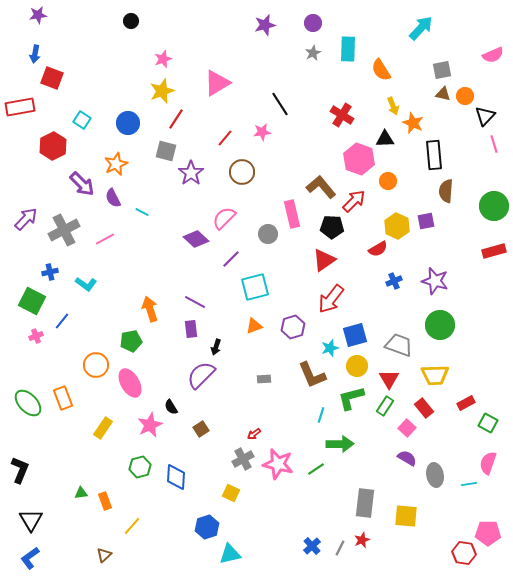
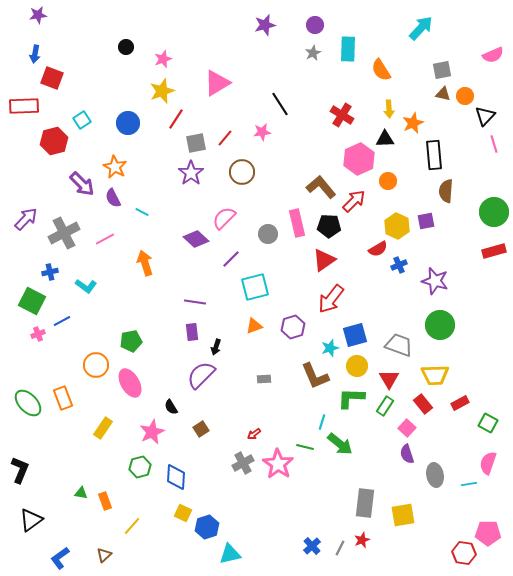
black circle at (131, 21): moved 5 px left, 26 px down
purple circle at (313, 23): moved 2 px right, 2 px down
yellow arrow at (393, 106): moved 4 px left, 3 px down; rotated 18 degrees clockwise
red rectangle at (20, 107): moved 4 px right, 1 px up; rotated 8 degrees clockwise
cyan square at (82, 120): rotated 24 degrees clockwise
orange star at (413, 123): rotated 25 degrees clockwise
red hexagon at (53, 146): moved 1 px right, 5 px up; rotated 12 degrees clockwise
gray square at (166, 151): moved 30 px right, 8 px up; rotated 25 degrees counterclockwise
pink hexagon at (359, 159): rotated 16 degrees clockwise
orange star at (116, 164): moved 1 px left, 3 px down; rotated 20 degrees counterclockwise
green circle at (494, 206): moved 6 px down
pink rectangle at (292, 214): moved 5 px right, 9 px down
black pentagon at (332, 227): moved 3 px left, 1 px up
gray cross at (64, 230): moved 3 px down
blue cross at (394, 281): moved 5 px right, 16 px up
cyan L-shape at (86, 284): moved 2 px down
purple line at (195, 302): rotated 20 degrees counterclockwise
orange arrow at (150, 309): moved 5 px left, 46 px up
blue line at (62, 321): rotated 24 degrees clockwise
purple rectangle at (191, 329): moved 1 px right, 3 px down
pink cross at (36, 336): moved 2 px right, 2 px up
brown L-shape at (312, 375): moved 3 px right, 1 px down
green L-shape at (351, 398): rotated 16 degrees clockwise
red rectangle at (466, 403): moved 6 px left
red rectangle at (424, 408): moved 1 px left, 4 px up
cyan line at (321, 415): moved 1 px right, 7 px down
pink star at (150, 425): moved 2 px right, 7 px down
green arrow at (340, 444): rotated 40 degrees clockwise
purple semicircle at (407, 458): moved 4 px up; rotated 138 degrees counterclockwise
gray cross at (243, 459): moved 4 px down
pink star at (278, 464): rotated 20 degrees clockwise
green line at (316, 469): moved 11 px left, 22 px up; rotated 48 degrees clockwise
green triangle at (81, 493): rotated 16 degrees clockwise
yellow square at (231, 493): moved 48 px left, 20 px down
yellow square at (406, 516): moved 3 px left, 1 px up; rotated 15 degrees counterclockwise
black triangle at (31, 520): rotated 25 degrees clockwise
blue L-shape at (30, 558): moved 30 px right
